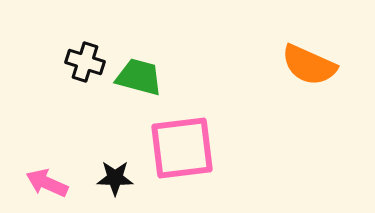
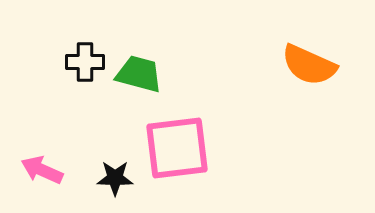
black cross: rotated 18 degrees counterclockwise
green trapezoid: moved 3 px up
pink square: moved 5 px left
pink arrow: moved 5 px left, 13 px up
